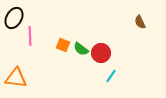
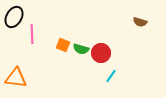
black ellipse: moved 1 px up
brown semicircle: rotated 48 degrees counterclockwise
pink line: moved 2 px right, 2 px up
green semicircle: rotated 21 degrees counterclockwise
